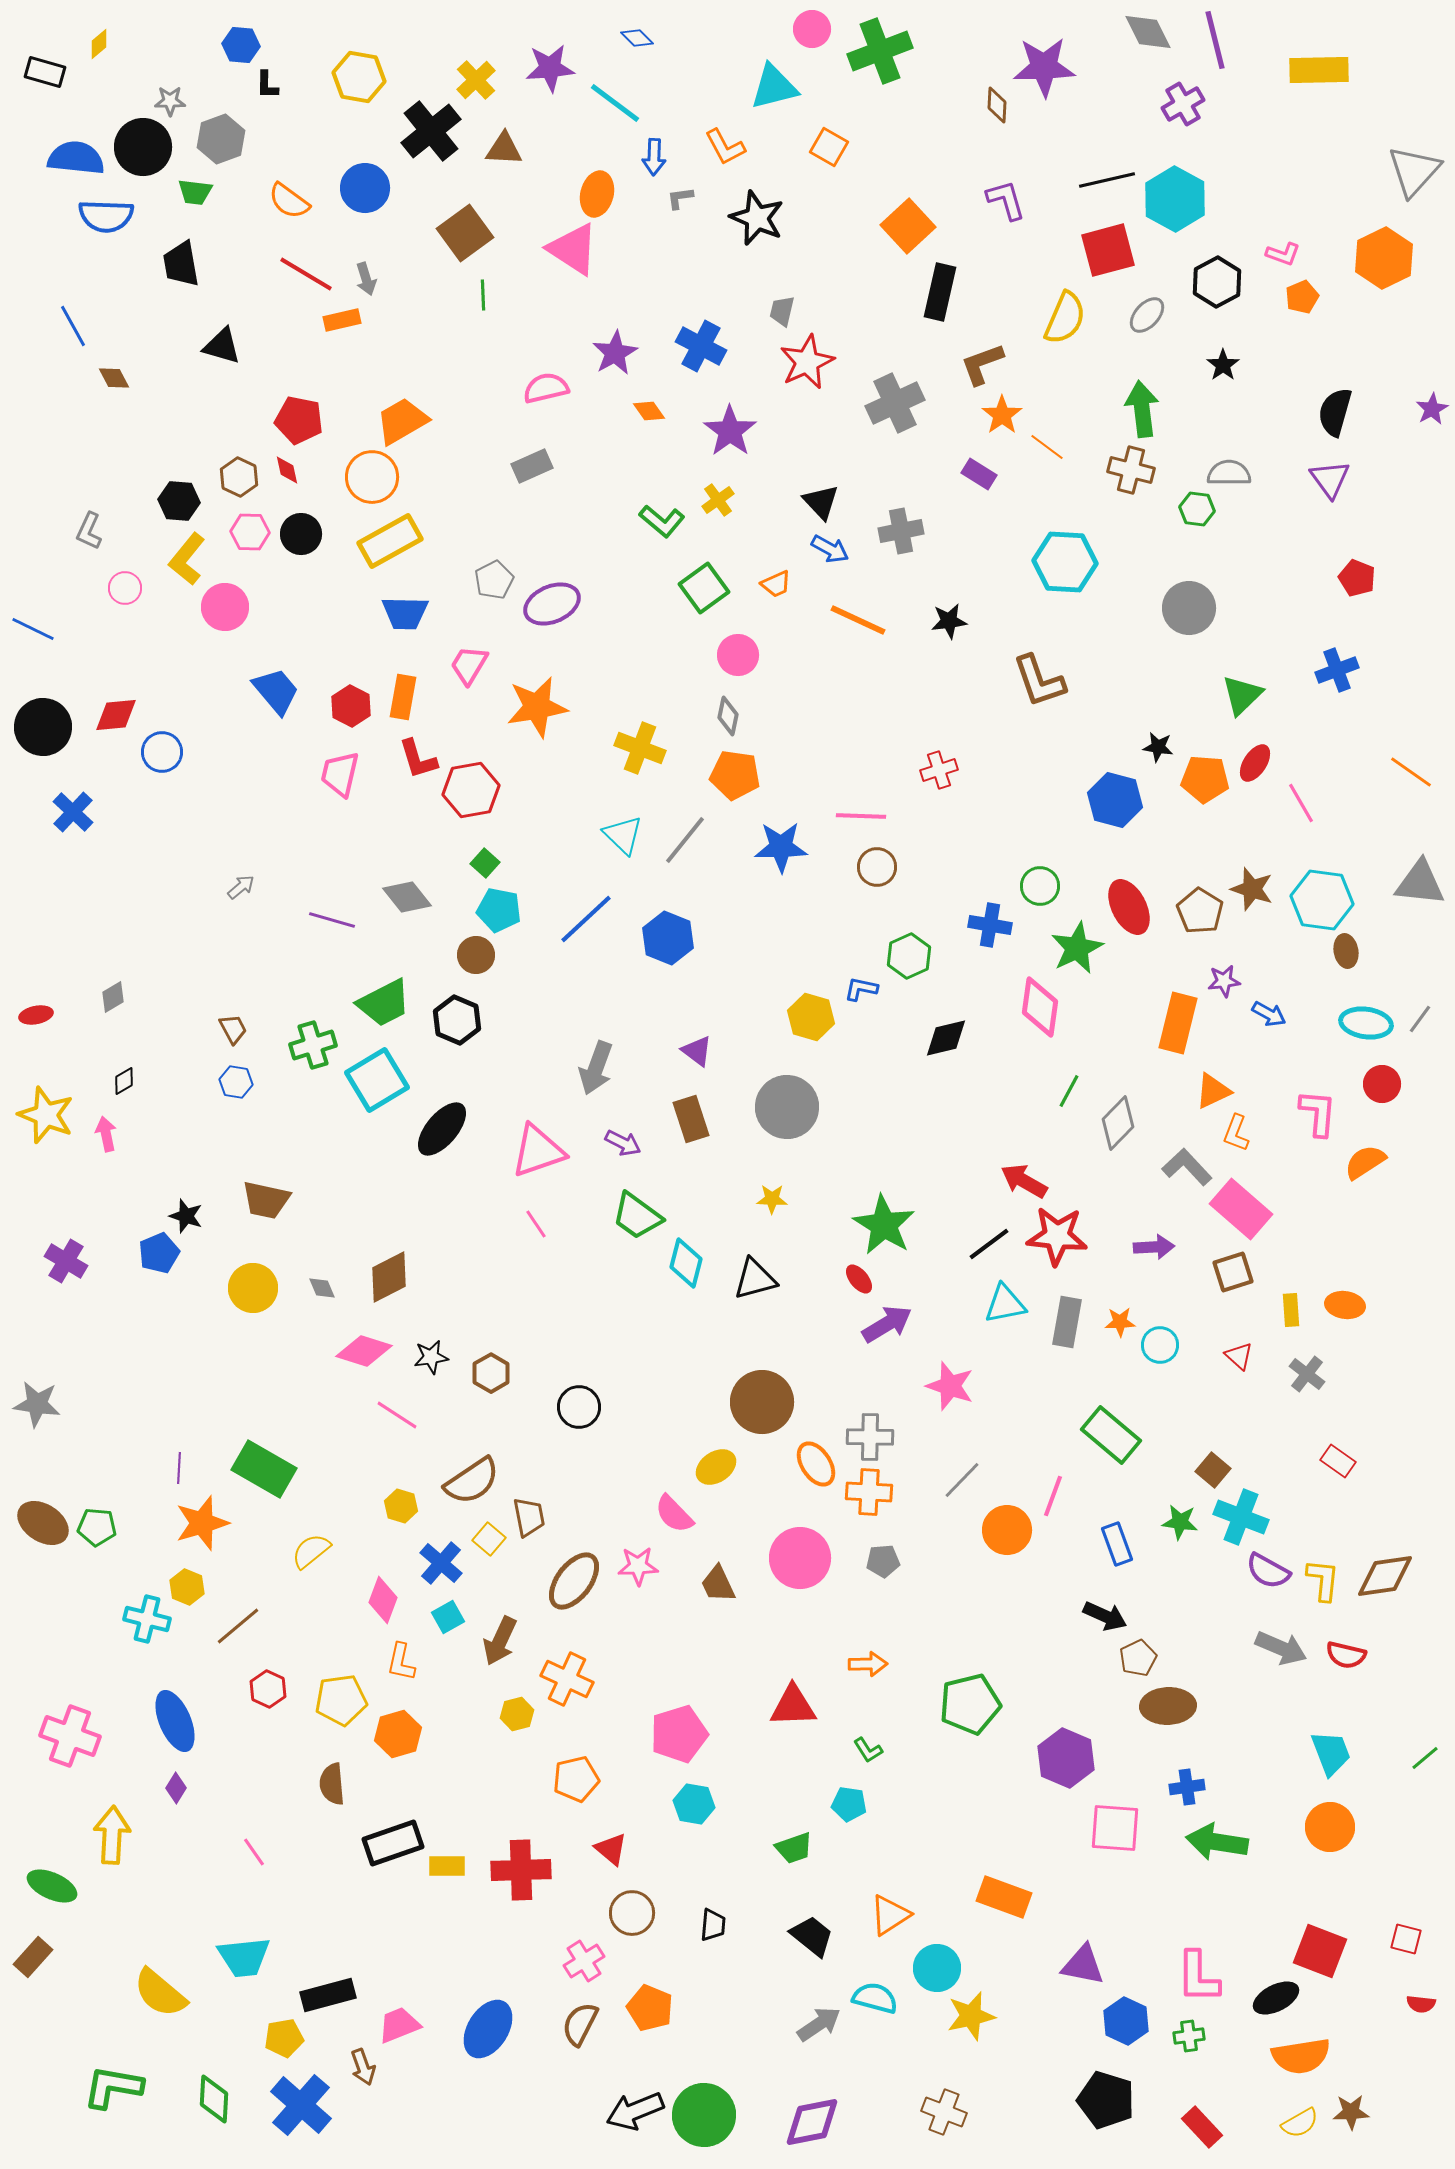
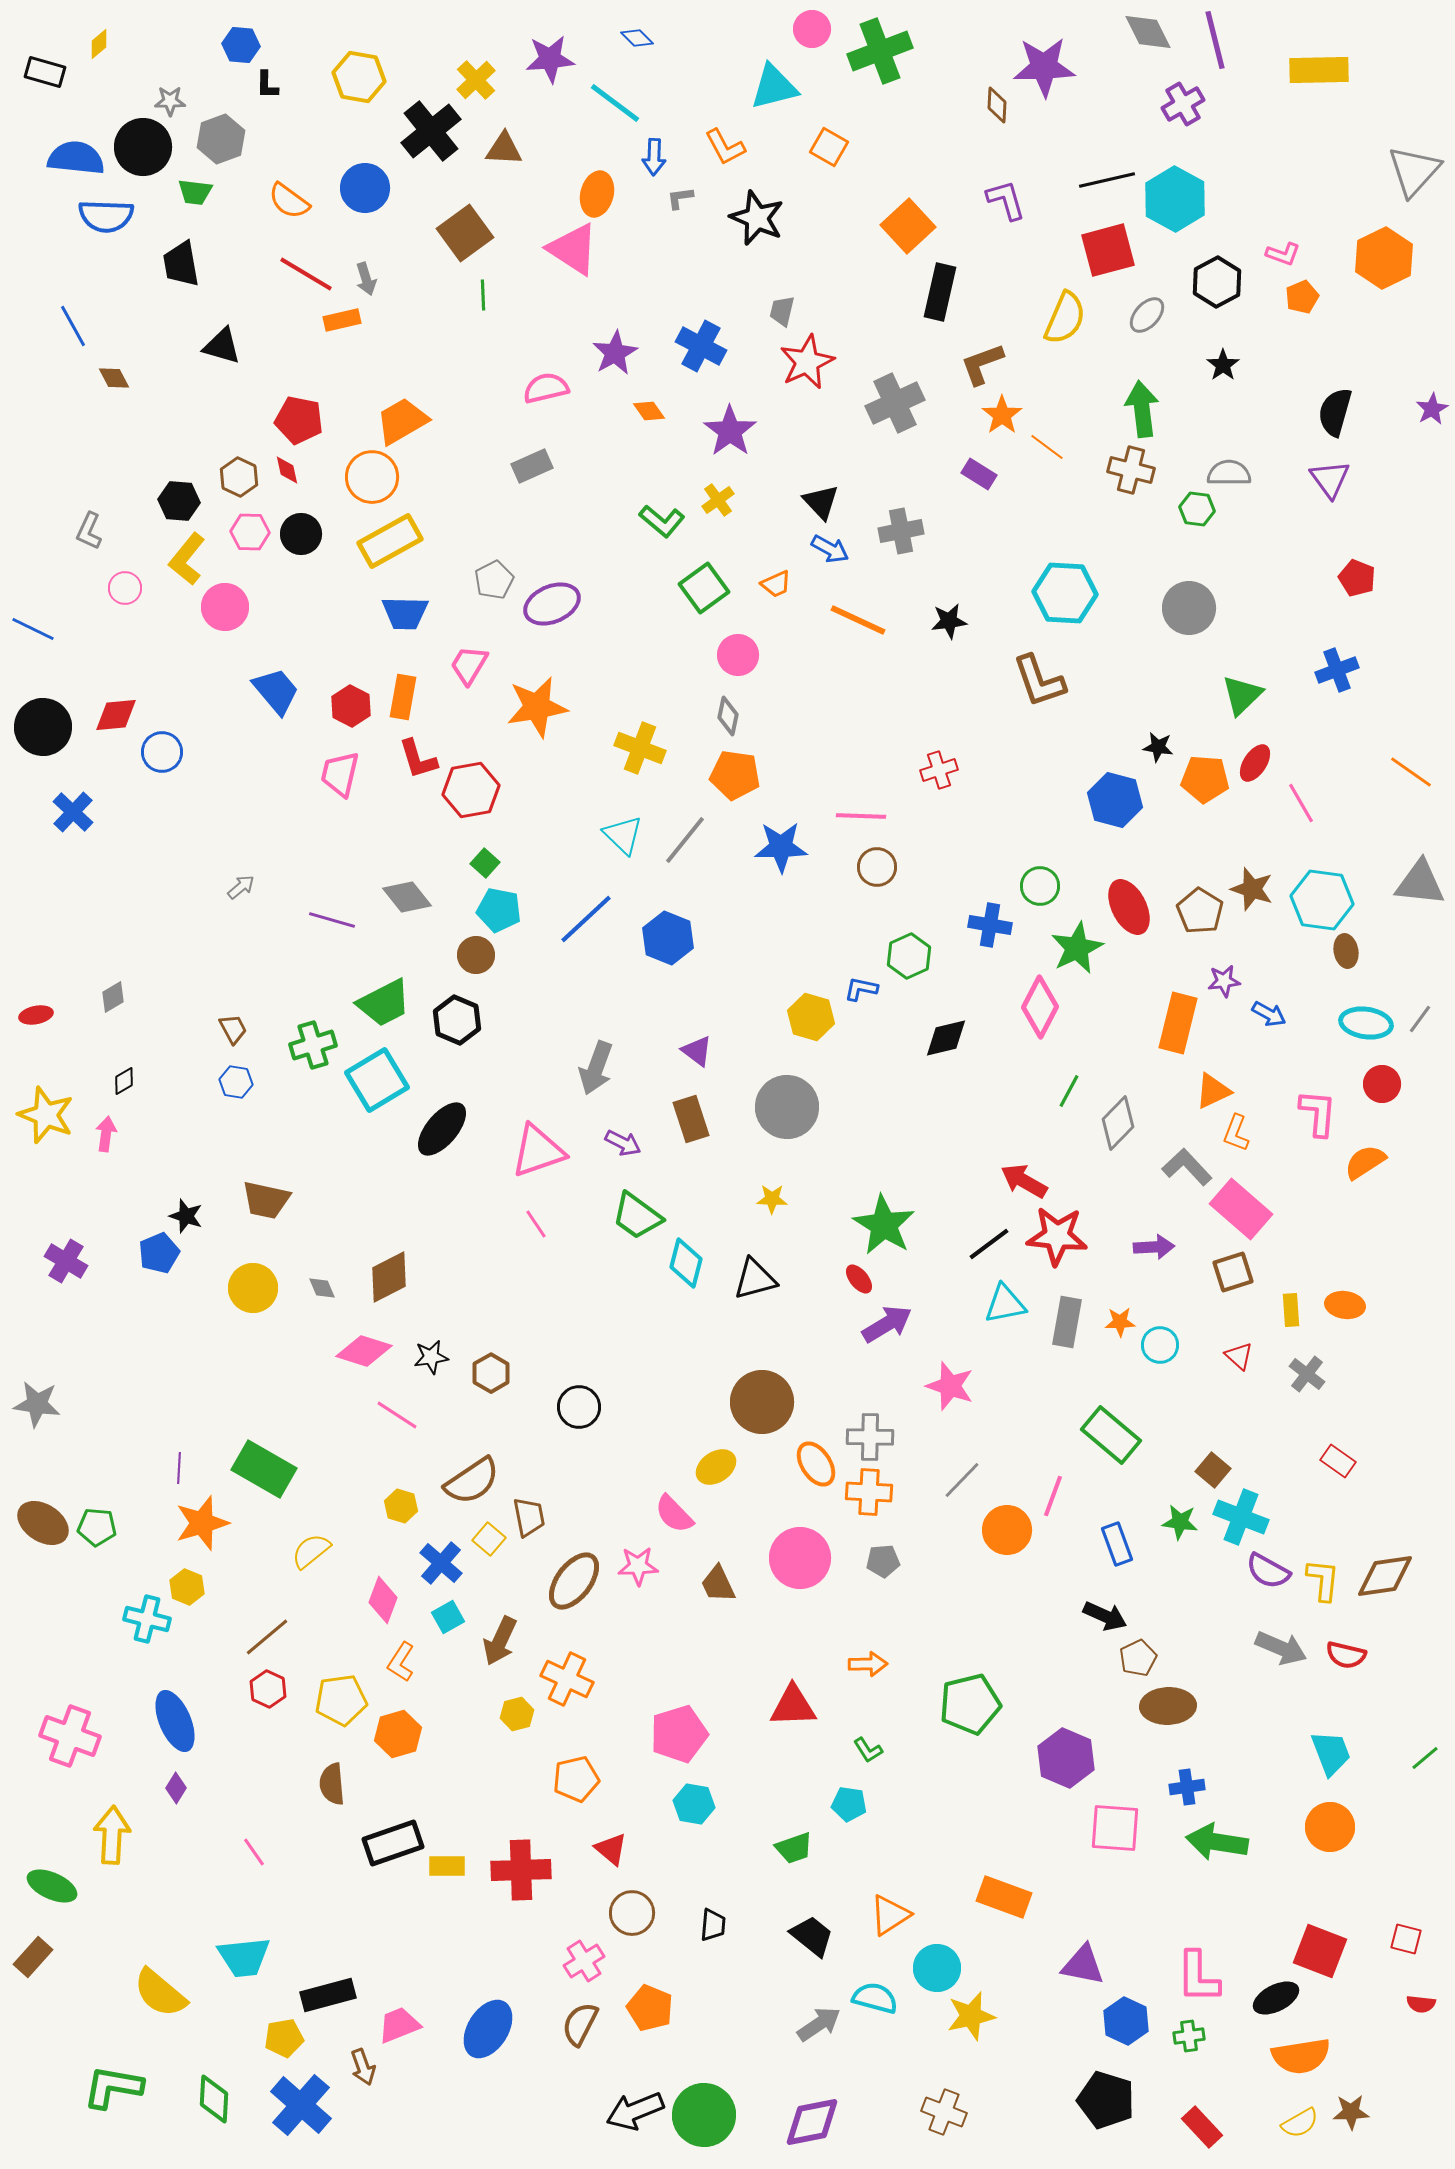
purple star at (550, 68): moved 9 px up
cyan hexagon at (1065, 562): moved 31 px down
pink diamond at (1040, 1007): rotated 20 degrees clockwise
pink arrow at (106, 1134): rotated 20 degrees clockwise
brown line at (238, 1626): moved 29 px right, 11 px down
orange L-shape at (401, 1662): rotated 21 degrees clockwise
